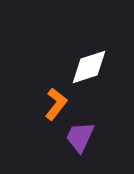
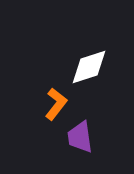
purple trapezoid: rotated 32 degrees counterclockwise
